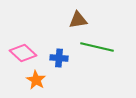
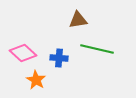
green line: moved 2 px down
